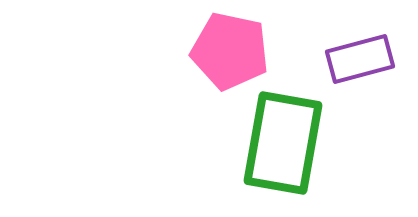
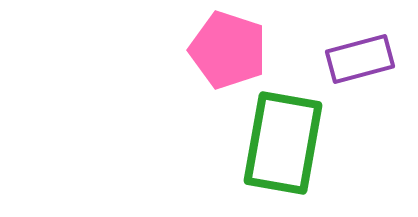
pink pentagon: moved 2 px left, 1 px up; rotated 6 degrees clockwise
